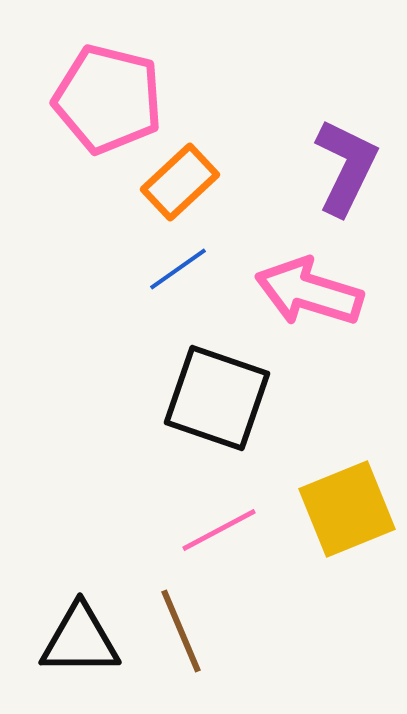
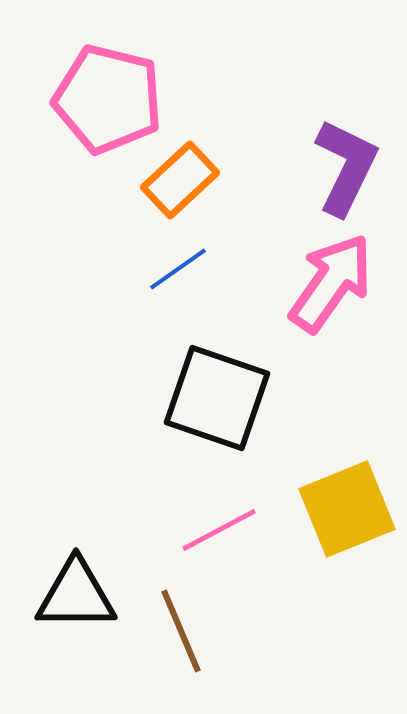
orange rectangle: moved 2 px up
pink arrow: moved 22 px right, 9 px up; rotated 108 degrees clockwise
black triangle: moved 4 px left, 45 px up
